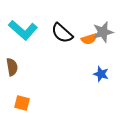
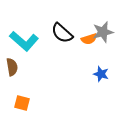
cyan L-shape: moved 1 px right, 11 px down
